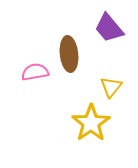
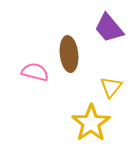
pink semicircle: rotated 24 degrees clockwise
